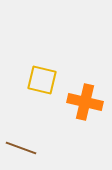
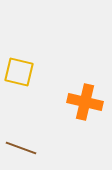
yellow square: moved 23 px left, 8 px up
